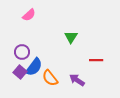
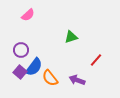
pink semicircle: moved 1 px left
green triangle: rotated 40 degrees clockwise
purple circle: moved 1 px left, 2 px up
red line: rotated 48 degrees counterclockwise
purple arrow: rotated 14 degrees counterclockwise
